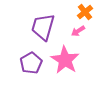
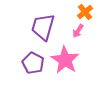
pink arrow: rotated 24 degrees counterclockwise
purple pentagon: moved 2 px right; rotated 15 degrees counterclockwise
